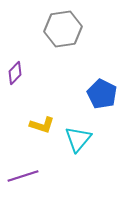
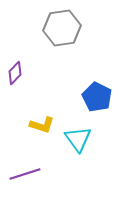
gray hexagon: moved 1 px left, 1 px up
blue pentagon: moved 5 px left, 3 px down
cyan triangle: rotated 16 degrees counterclockwise
purple line: moved 2 px right, 2 px up
